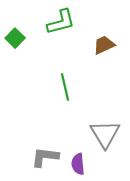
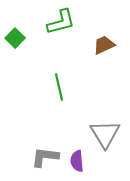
green line: moved 6 px left
purple semicircle: moved 1 px left, 3 px up
